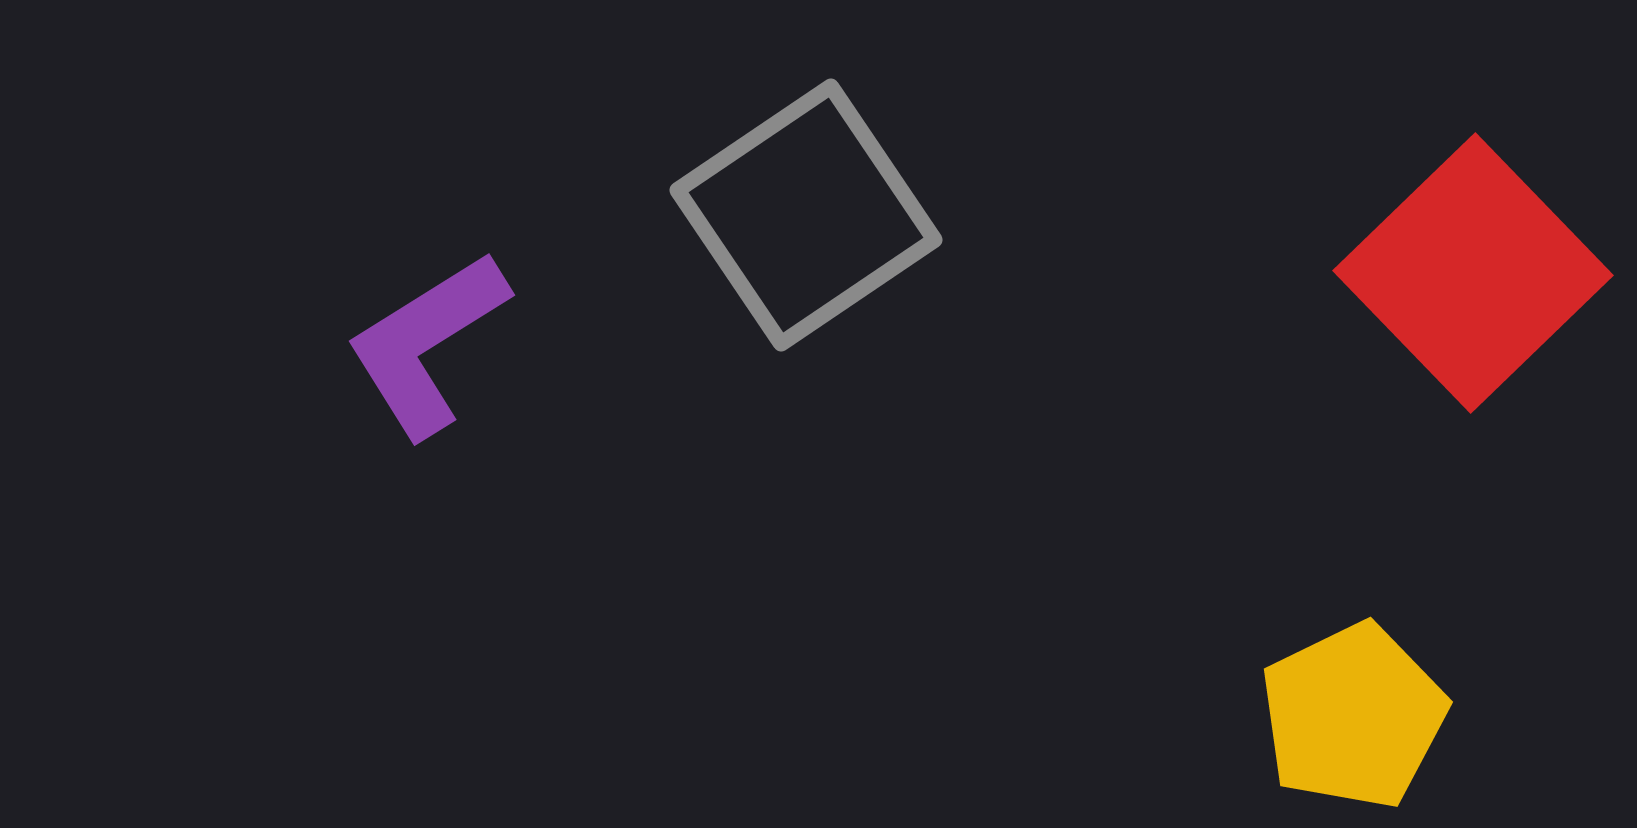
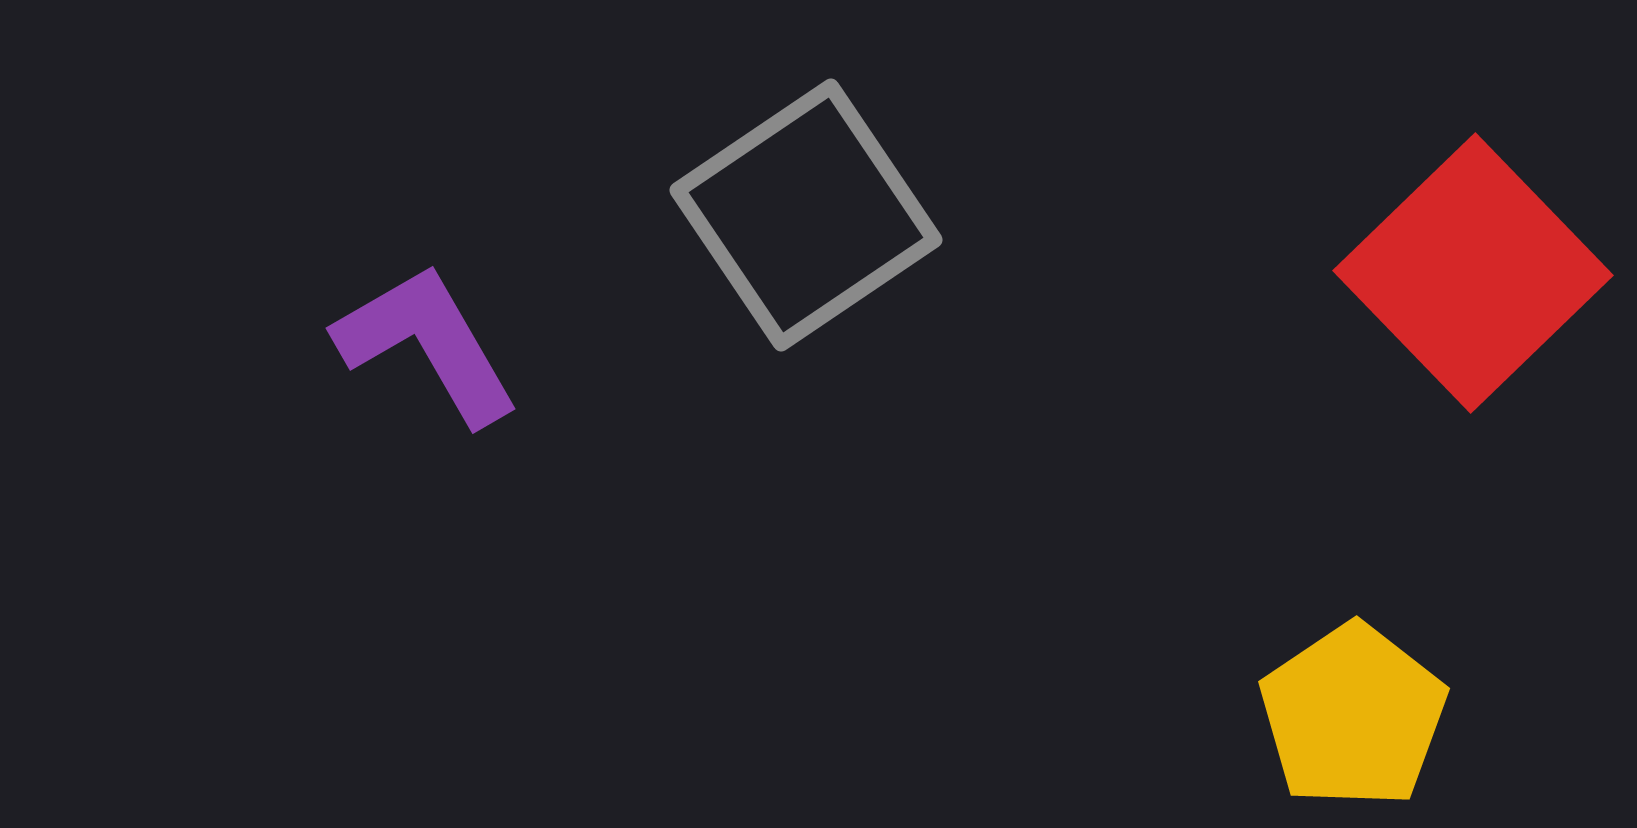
purple L-shape: rotated 92 degrees clockwise
yellow pentagon: rotated 8 degrees counterclockwise
